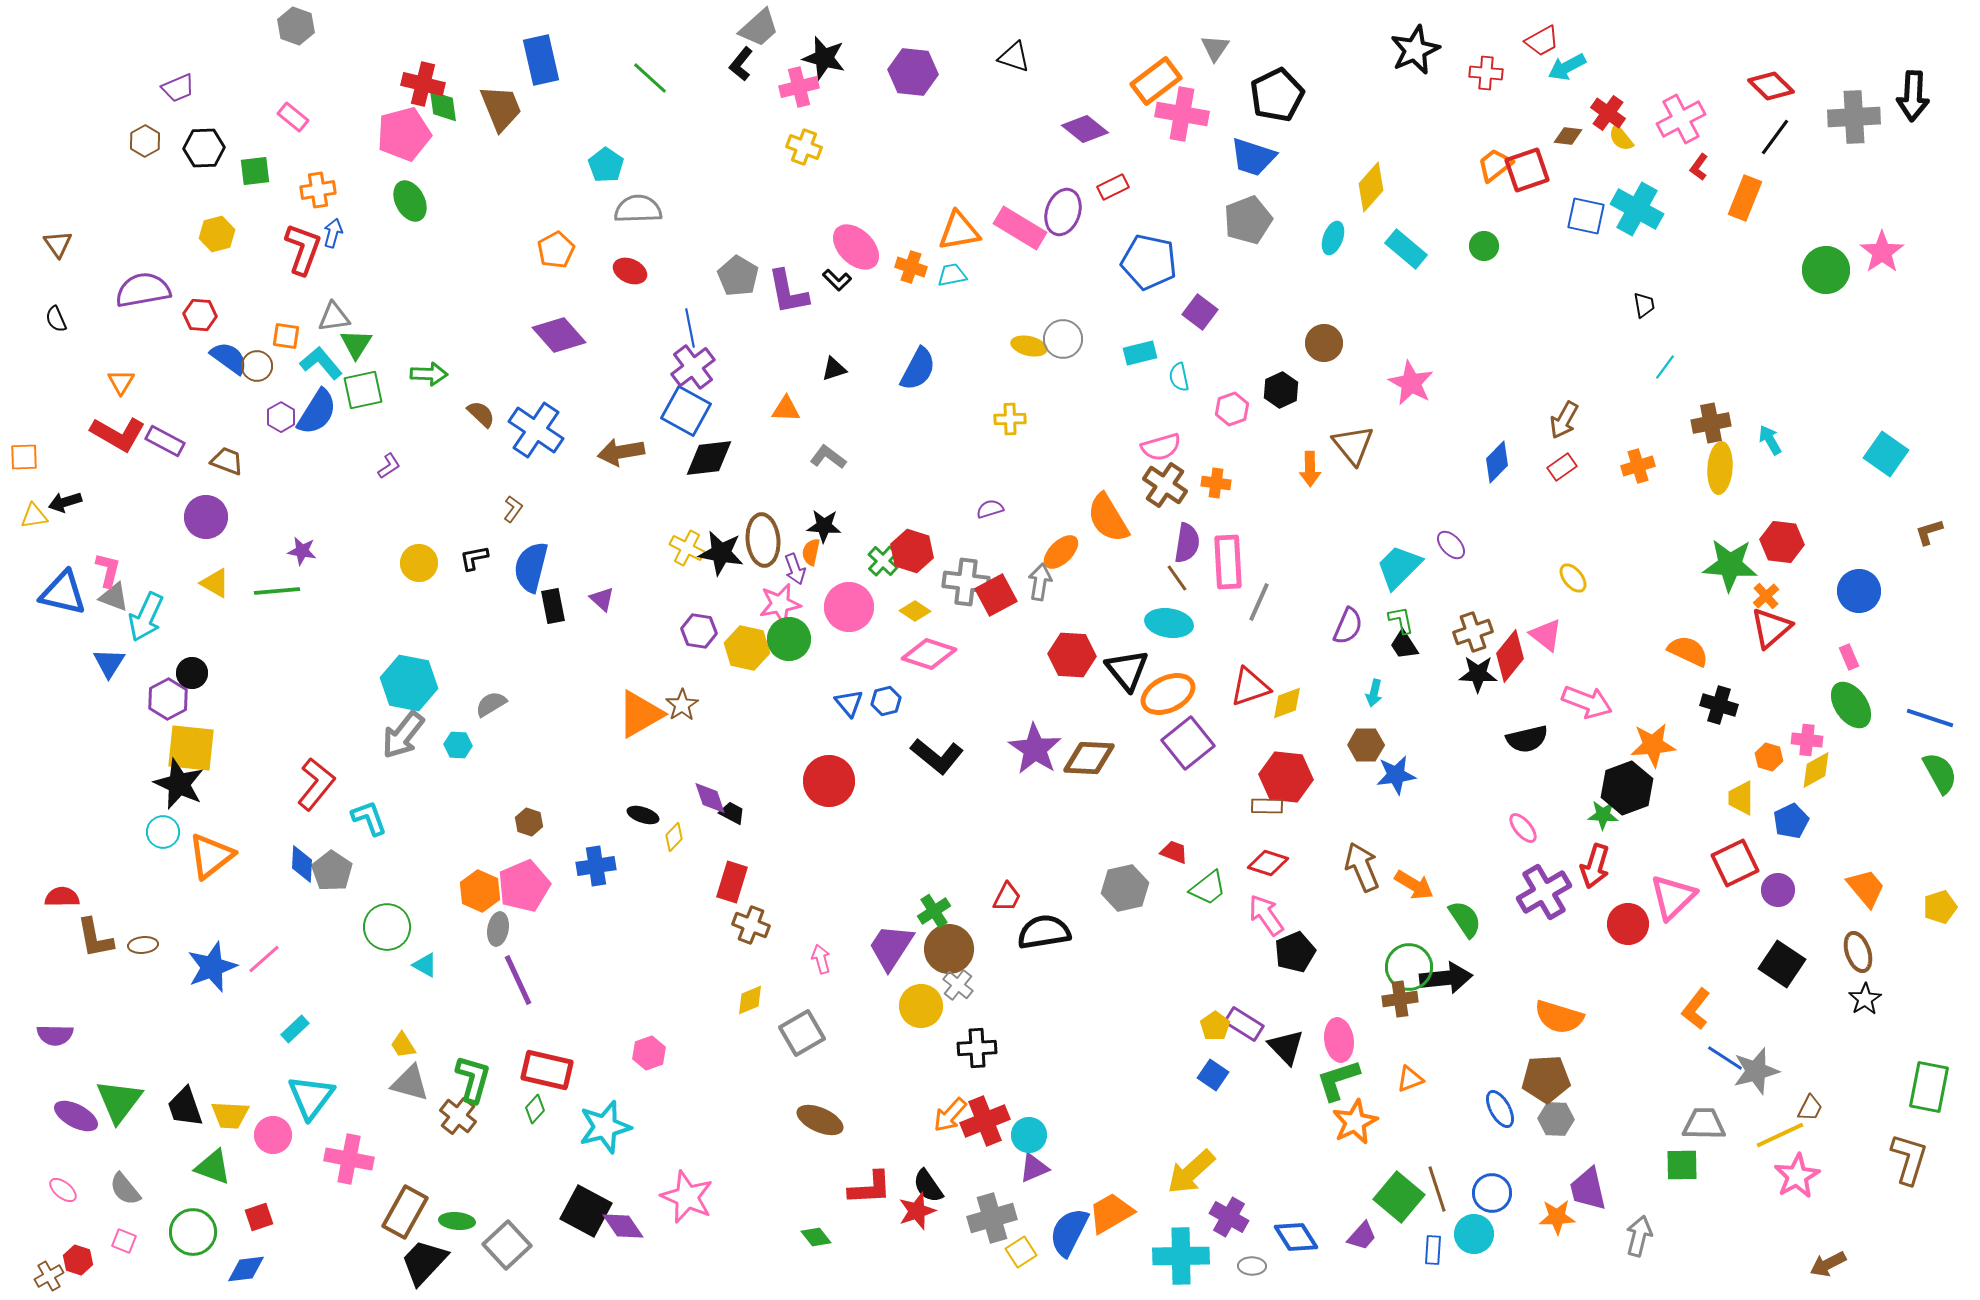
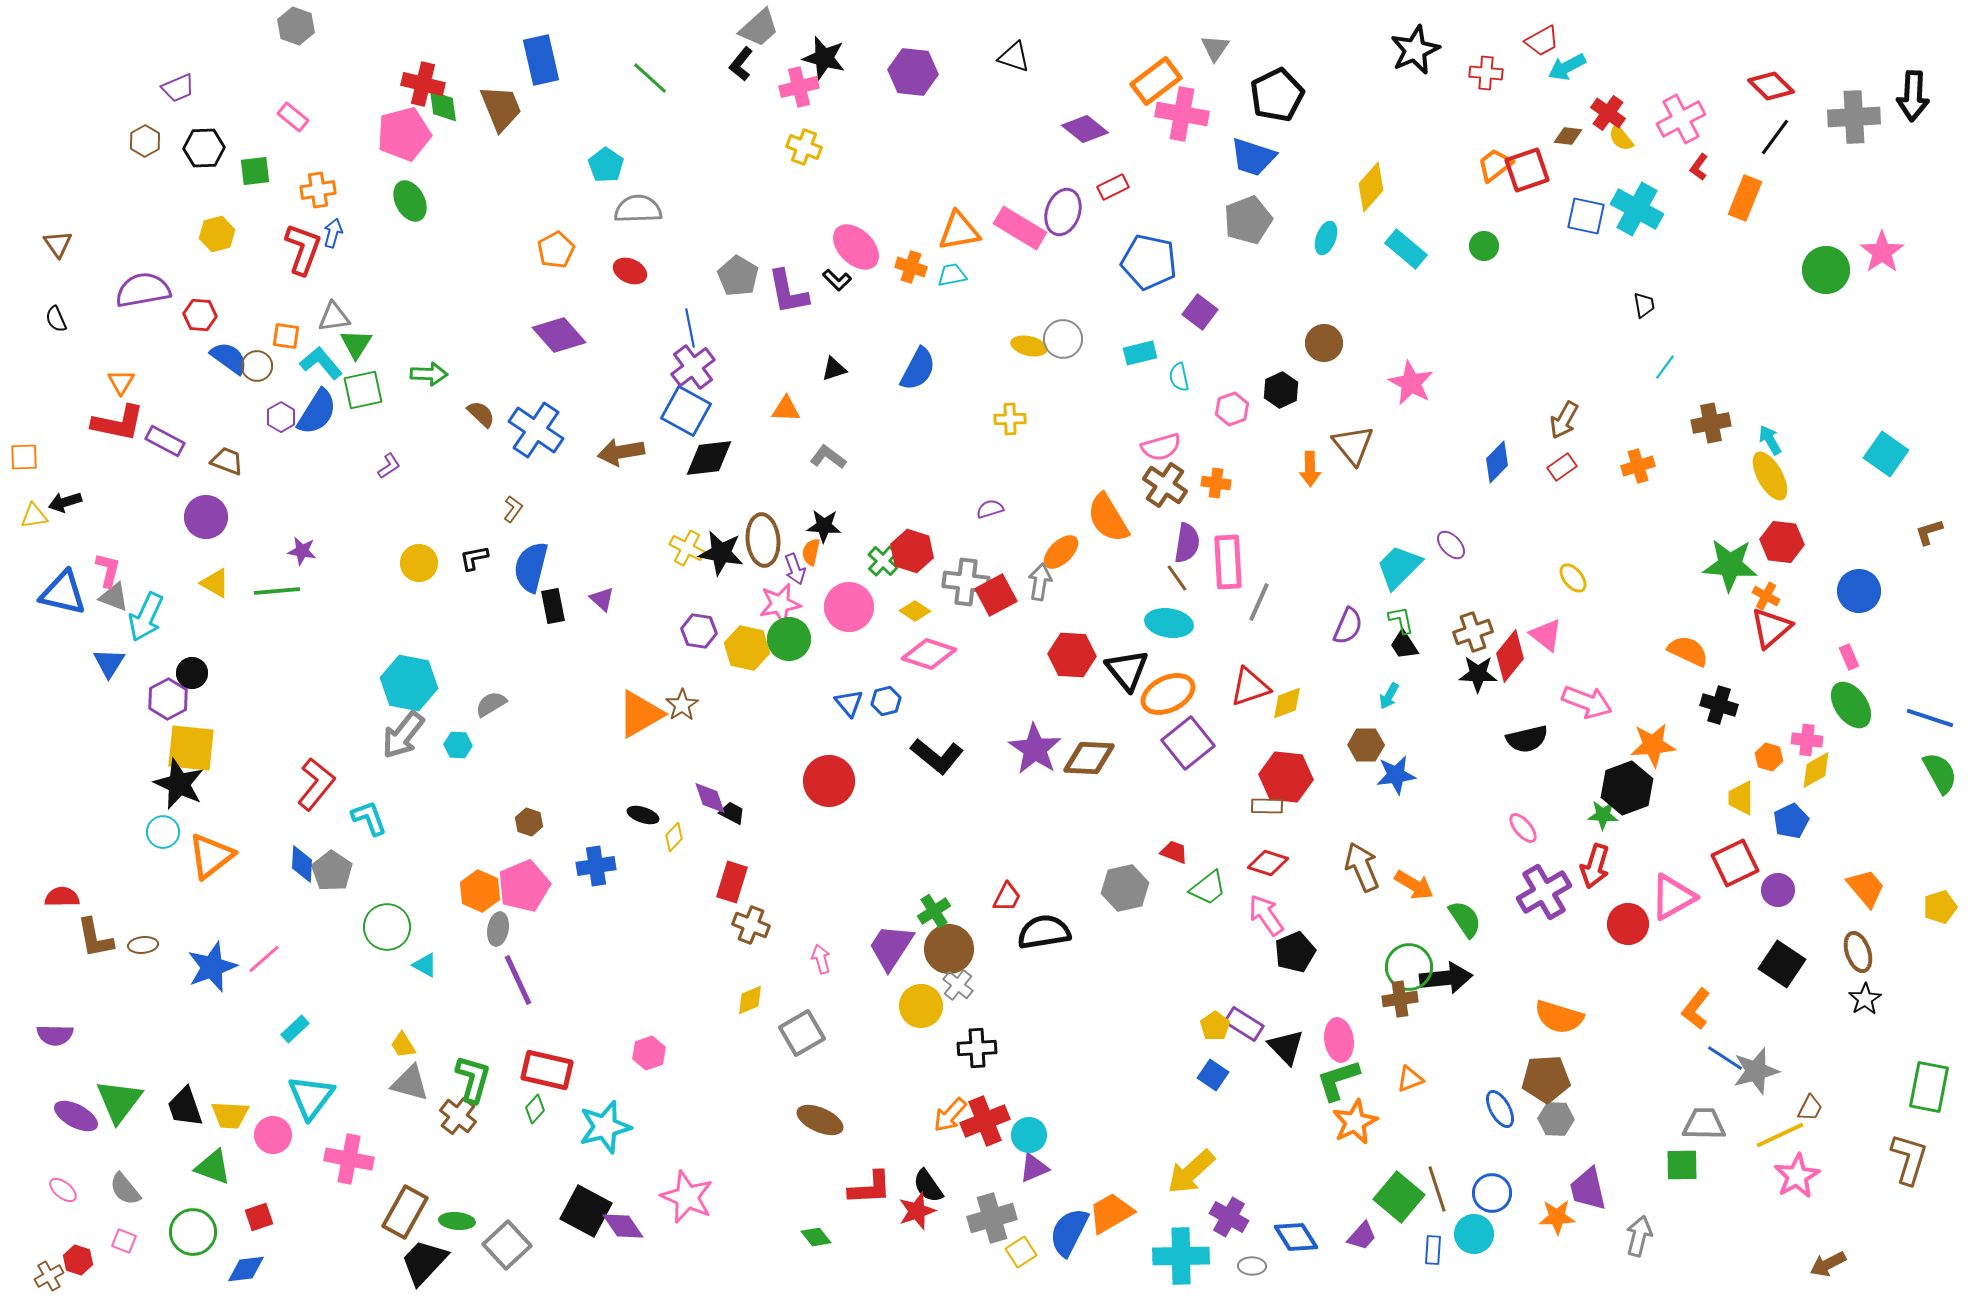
cyan ellipse at (1333, 238): moved 7 px left
red L-shape at (118, 434): moved 11 px up; rotated 18 degrees counterclockwise
yellow ellipse at (1720, 468): moved 50 px right, 8 px down; rotated 33 degrees counterclockwise
orange cross at (1766, 596): rotated 20 degrees counterclockwise
cyan arrow at (1374, 693): moved 15 px right, 3 px down; rotated 16 degrees clockwise
pink triangle at (1673, 897): rotated 15 degrees clockwise
